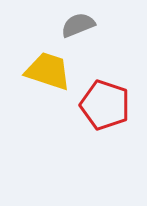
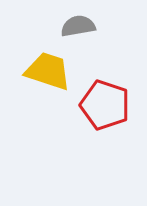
gray semicircle: moved 1 px down; rotated 12 degrees clockwise
